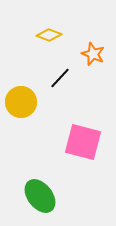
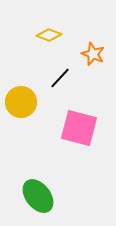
pink square: moved 4 px left, 14 px up
green ellipse: moved 2 px left
